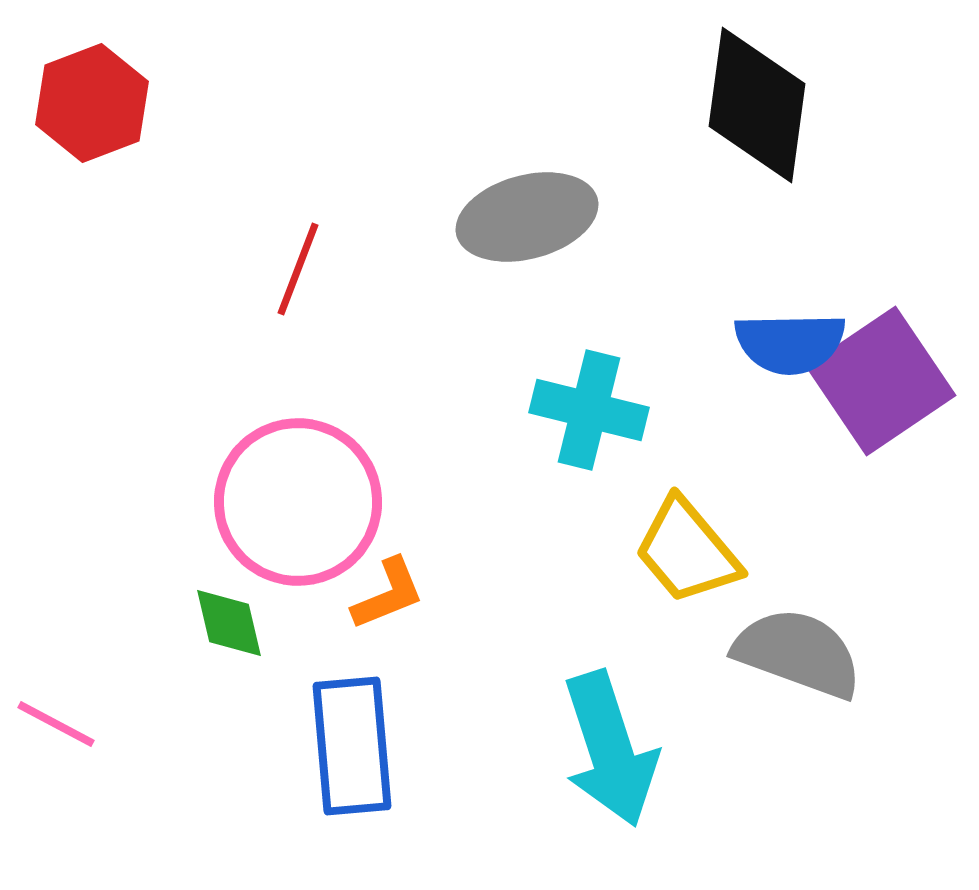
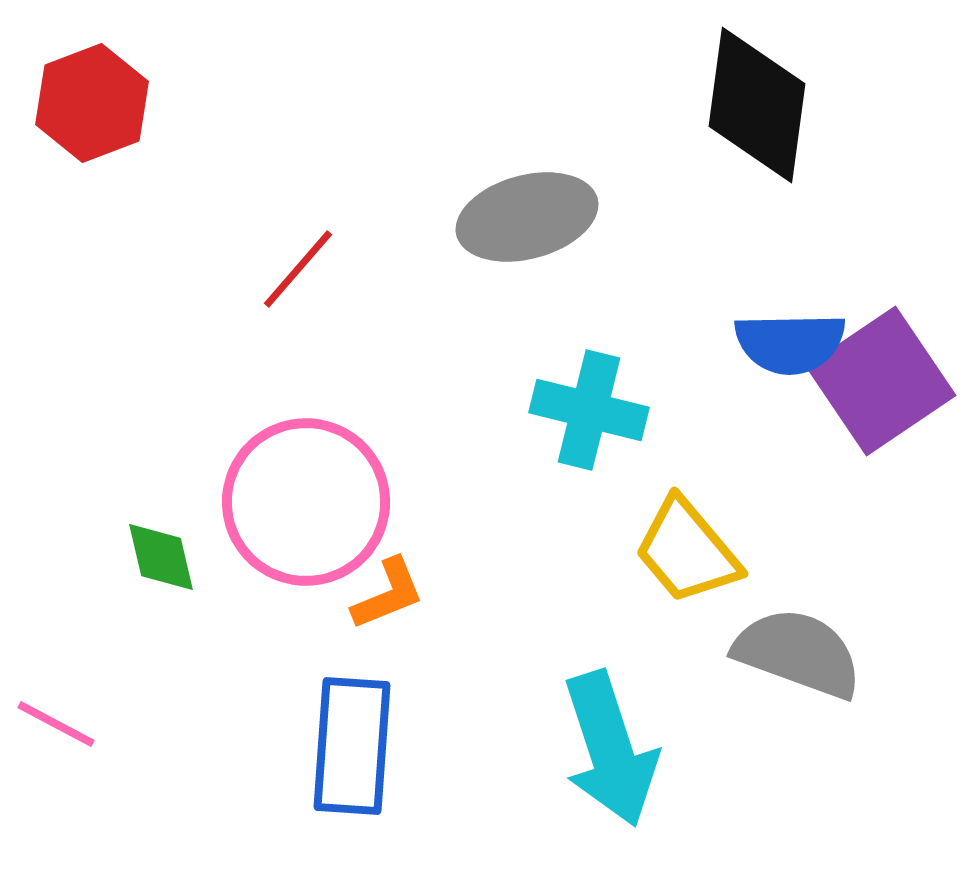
red line: rotated 20 degrees clockwise
pink circle: moved 8 px right
green diamond: moved 68 px left, 66 px up
blue rectangle: rotated 9 degrees clockwise
